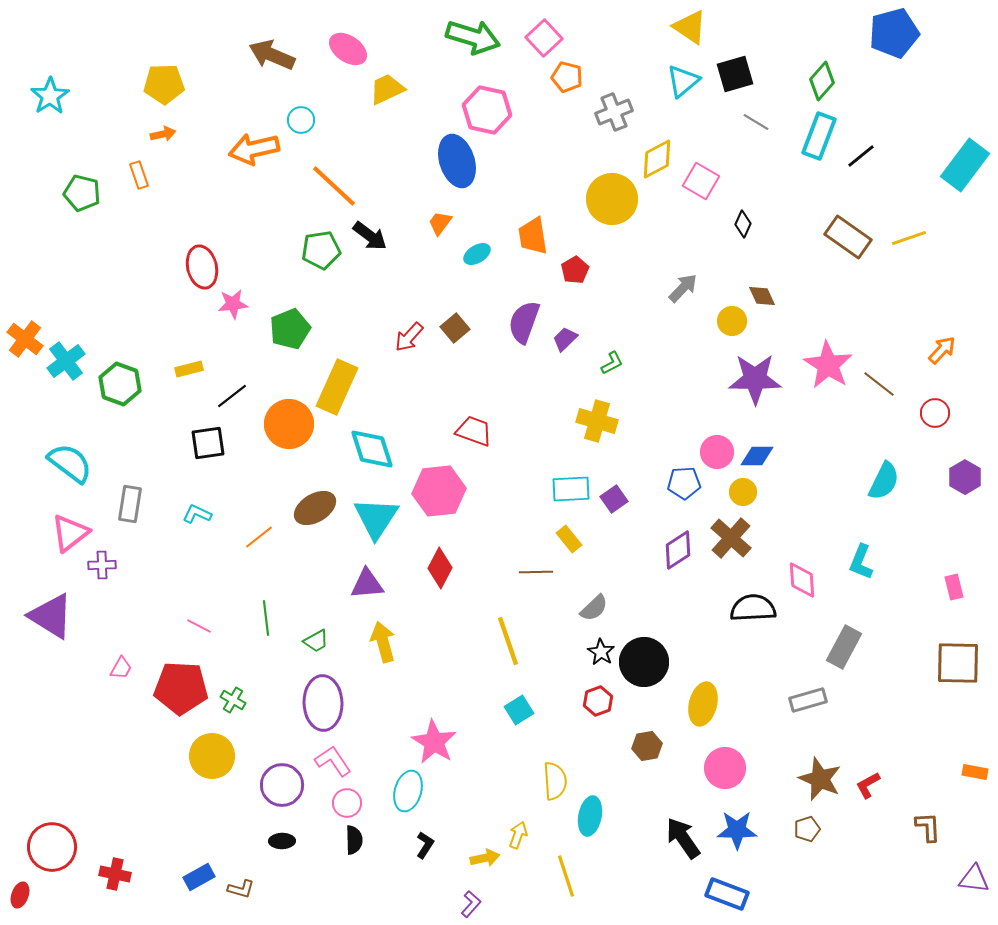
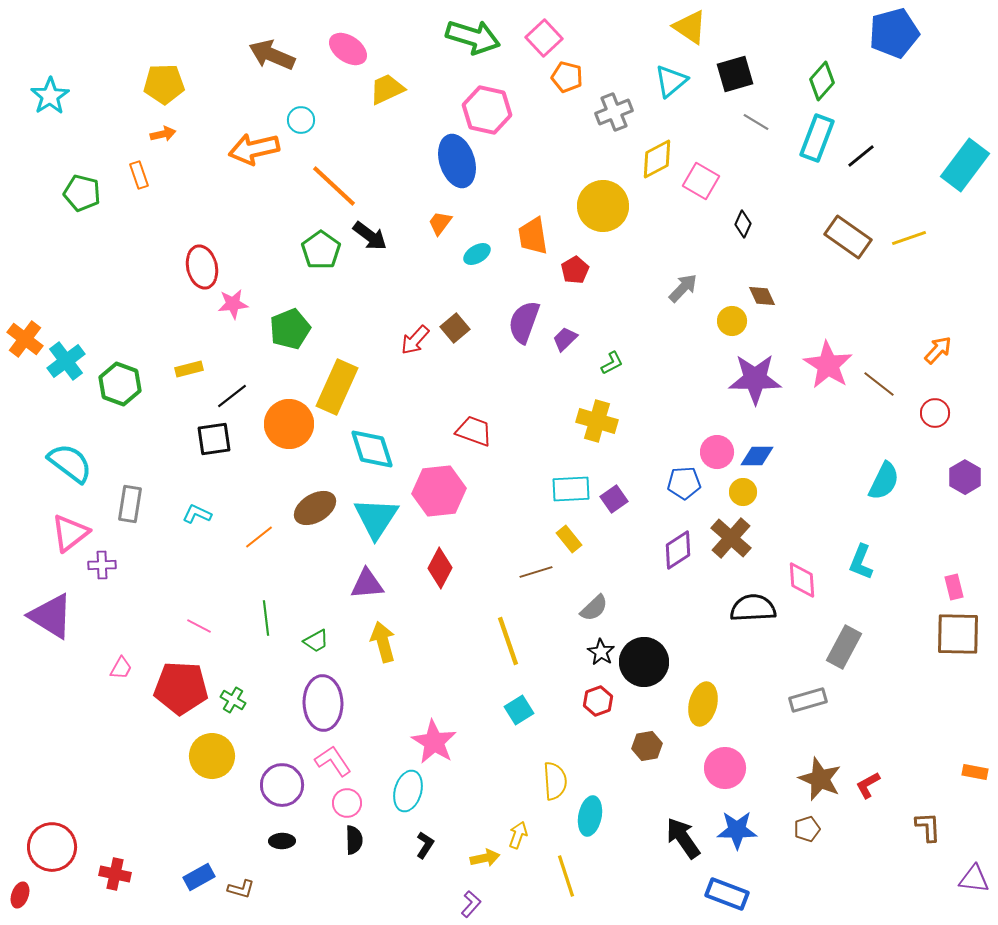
cyan triangle at (683, 81): moved 12 px left
cyan rectangle at (819, 136): moved 2 px left, 2 px down
yellow circle at (612, 199): moved 9 px left, 7 px down
green pentagon at (321, 250): rotated 27 degrees counterclockwise
red arrow at (409, 337): moved 6 px right, 3 px down
orange arrow at (942, 350): moved 4 px left
black square at (208, 443): moved 6 px right, 4 px up
brown line at (536, 572): rotated 16 degrees counterclockwise
brown square at (958, 663): moved 29 px up
